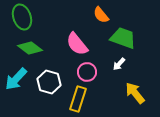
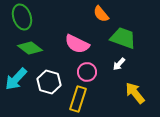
orange semicircle: moved 1 px up
pink semicircle: rotated 25 degrees counterclockwise
